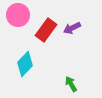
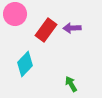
pink circle: moved 3 px left, 1 px up
purple arrow: rotated 24 degrees clockwise
